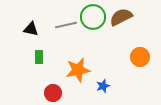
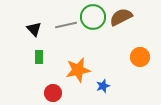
black triangle: moved 3 px right; rotated 35 degrees clockwise
